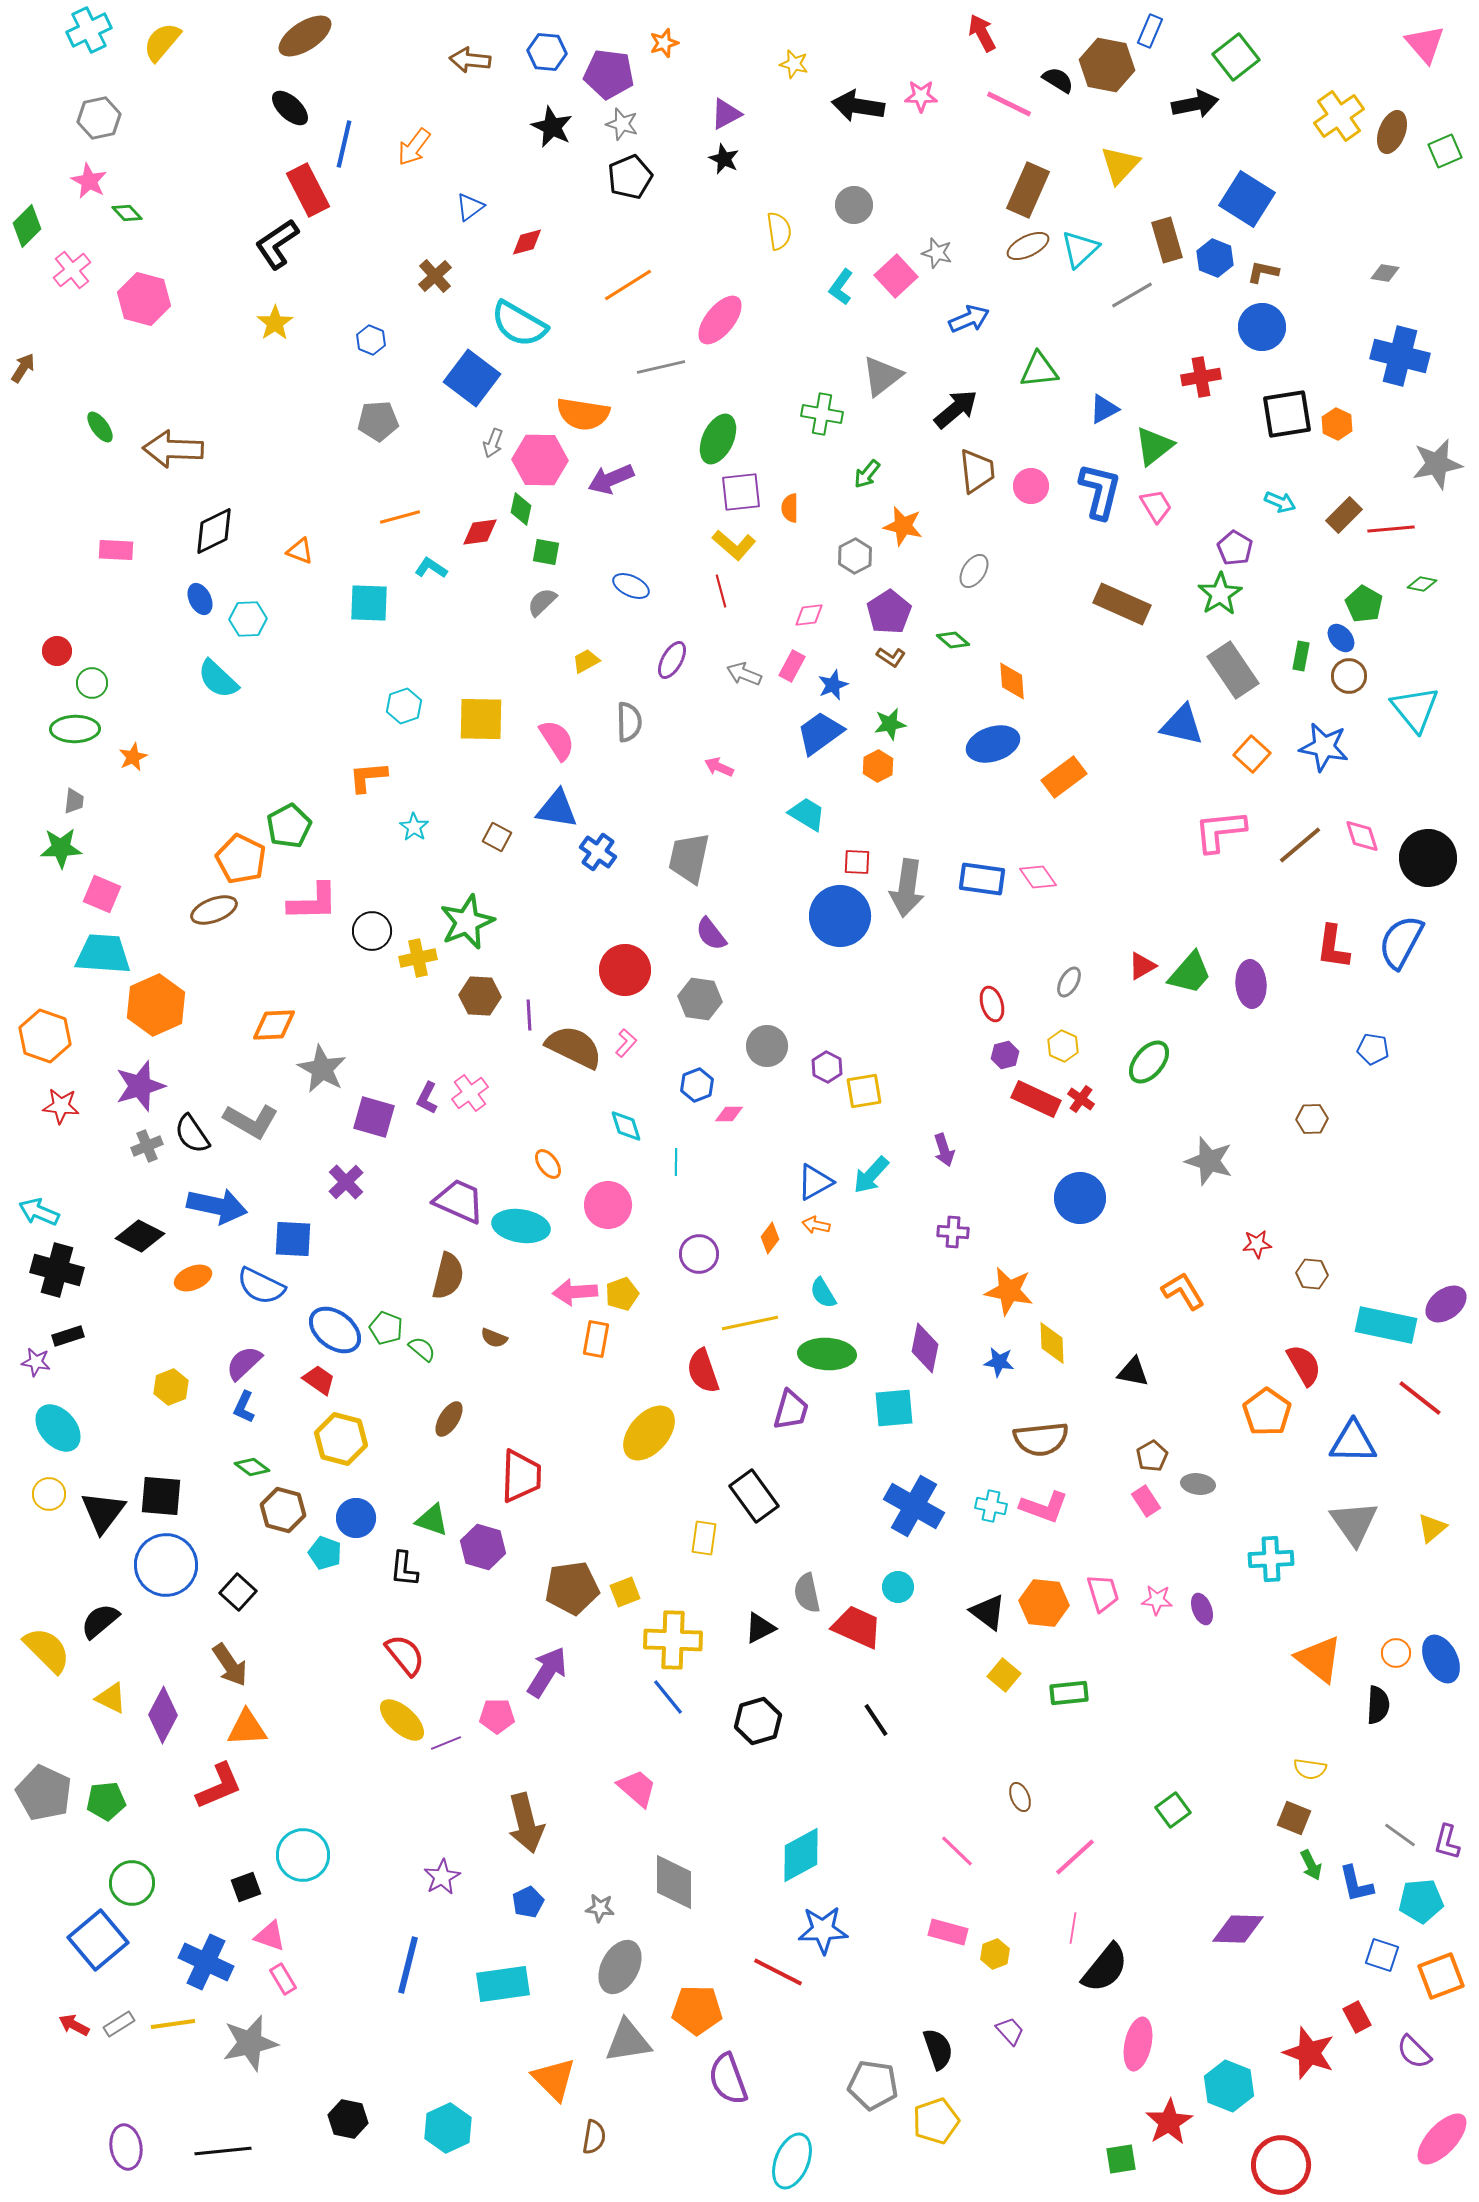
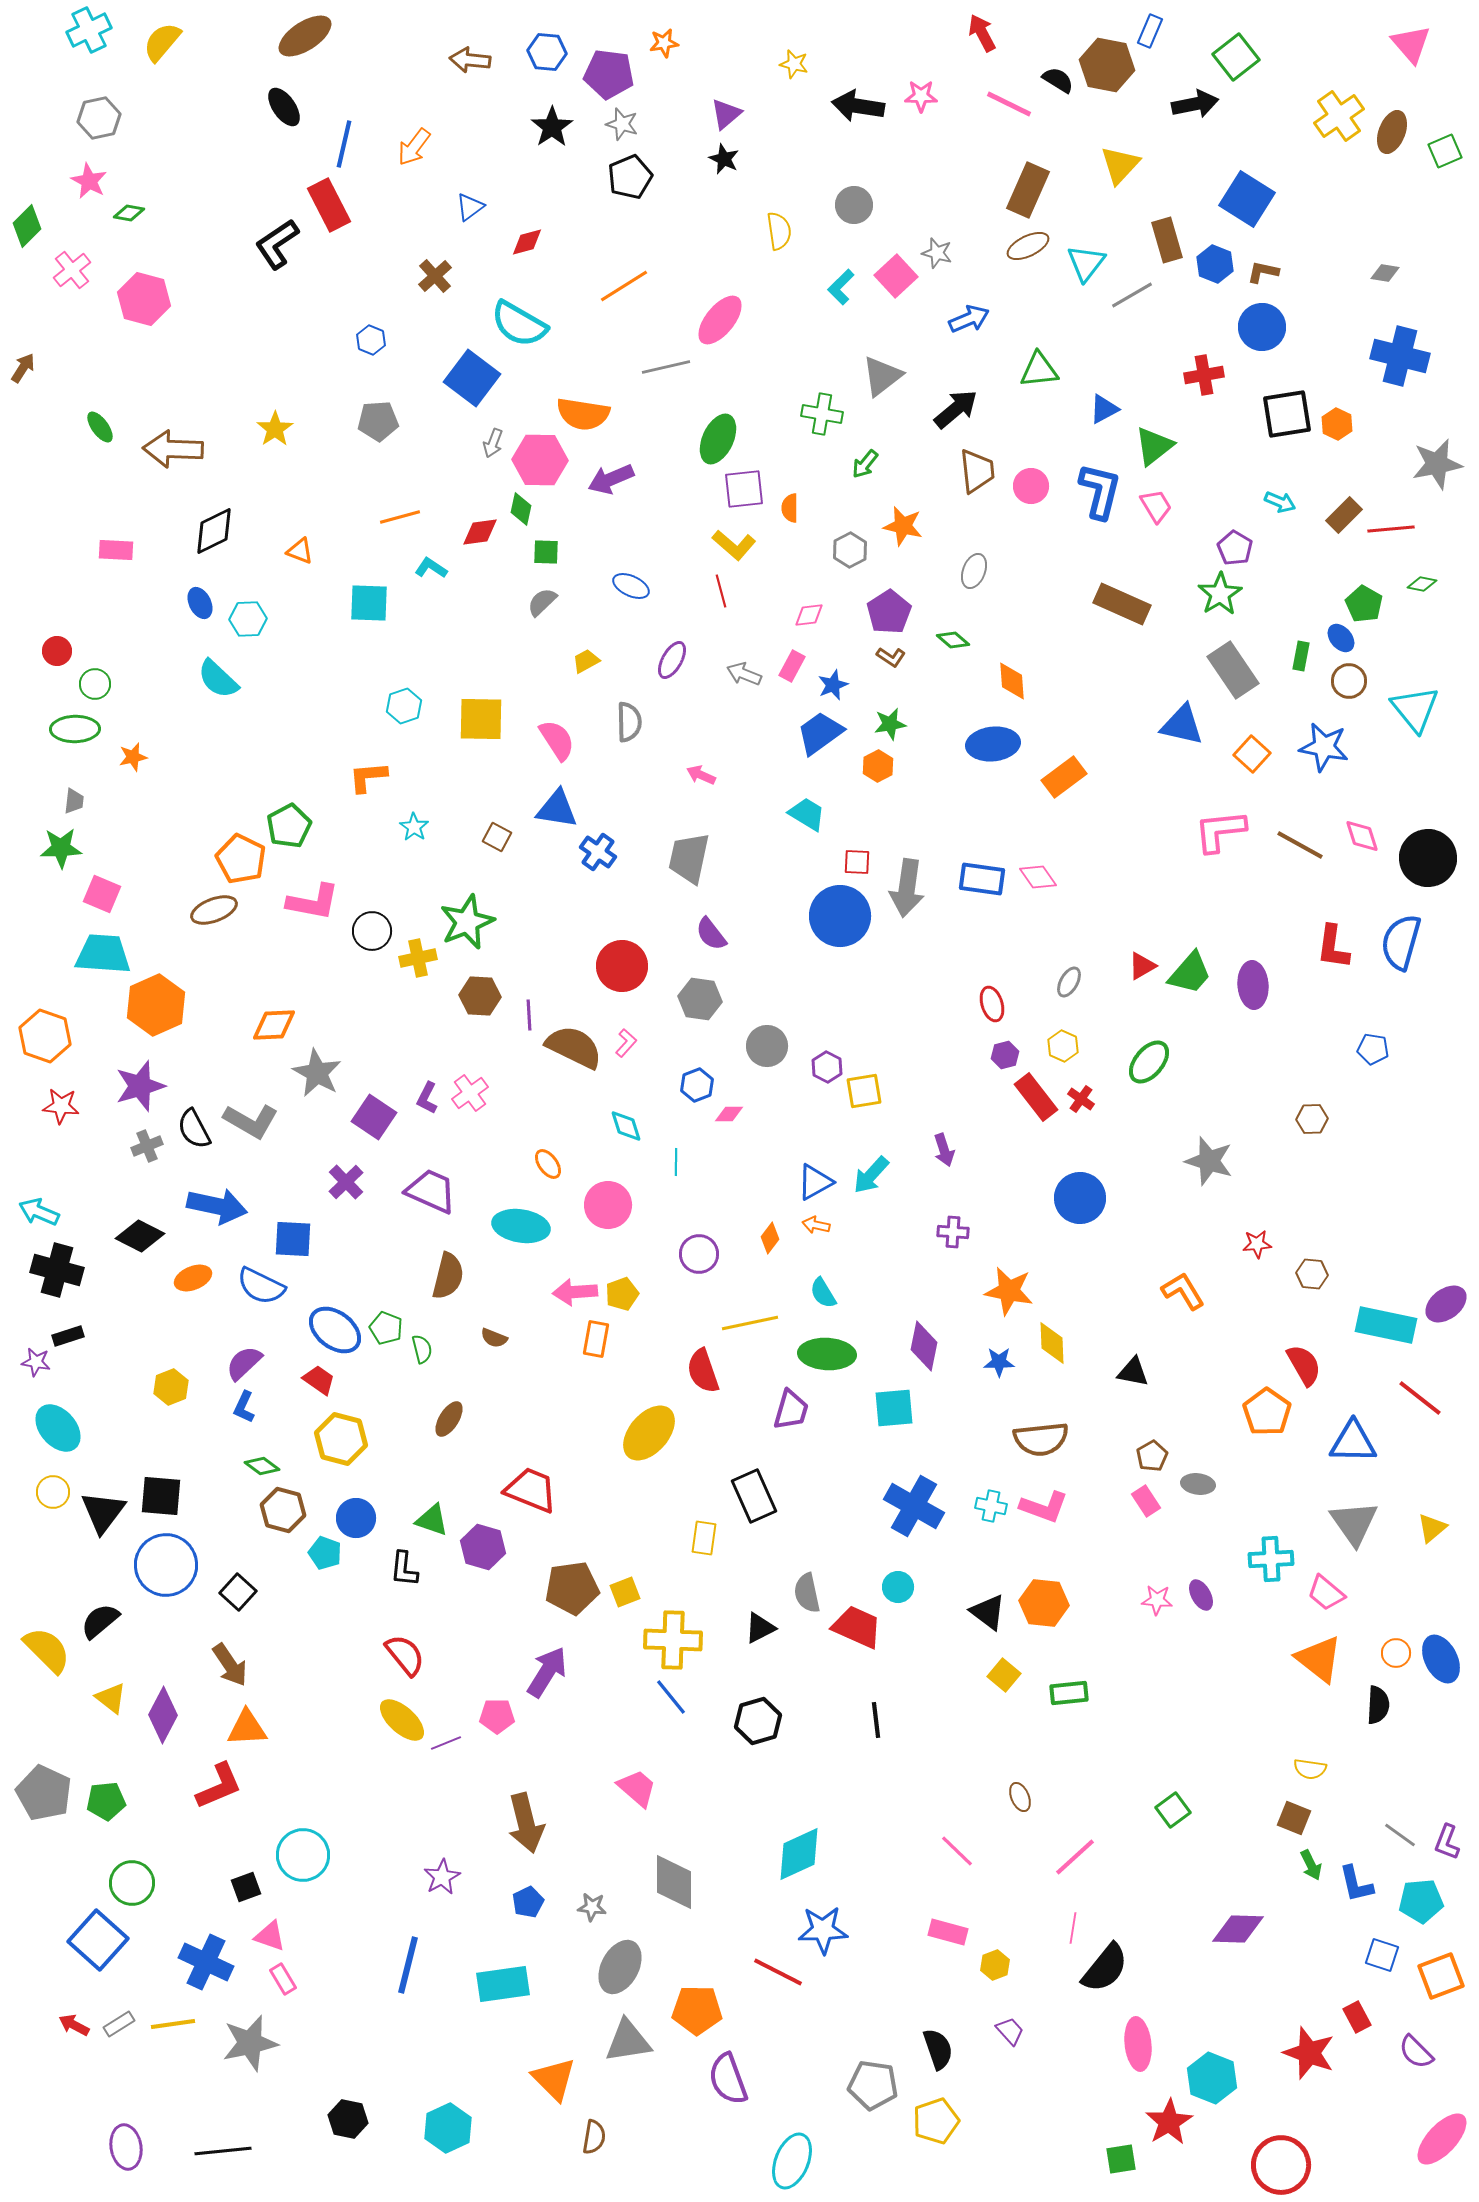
orange star at (664, 43): rotated 8 degrees clockwise
pink triangle at (1425, 44): moved 14 px left
black ellipse at (290, 108): moved 6 px left, 1 px up; rotated 12 degrees clockwise
purple triangle at (726, 114): rotated 12 degrees counterclockwise
black star at (552, 127): rotated 12 degrees clockwise
red rectangle at (308, 190): moved 21 px right, 15 px down
green diamond at (127, 213): moved 2 px right; rotated 36 degrees counterclockwise
cyan triangle at (1080, 249): moved 6 px right, 14 px down; rotated 9 degrees counterclockwise
blue hexagon at (1215, 258): moved 6 px down
orange line at (628, 285): moved 4 px left, 1 px down
cyan L-shape at (841, 287): rotated 9 degrees clockwise
yellow star at (275, 323): moved 106 px down
gray line at (661, 367): moved 5 px right
red cross at (1201, 377): moved 3 px right, 2 px up
green arrow at (867, 474): moved 2 px left, 10 px up
purple square at (741, 492): moved 3 px right, 3 px up
green square at (546, 552): rotated 8 degrees counterclockwise
gray hexagon at (855, 556): moved 5 px left, 6 px up
gray ellipse at (974, 571): rotated 12 degrees counterclockwise
blue ellipse at (200, 599): moved 4 px down
brown circle at (1349, 676): moved 5 px down
green circle at (92, 683): moved 3 px right, 1 px down
blue ellipse at (993, 744): rotated 12 degrees clockwise
orange star at (133, 757): rotated 12 degrees clockwise
pink arrow at (719, 767): moved 18 px left, 8 px down
brown line at (1300, 845): rotated 69 degrees clockwise
pink L-shape at (313, 902): rotated 12 degrees clockwise
blue semicircle at (1401, 942): rotated 12 degrees counterclockwise
red circle at (625, 970): moved 3 px left, 4 px up
purple ellipse at (1251, 984): moved 2 px right, 1 px down
gray star at (322, 1069): moved 5 px left, 4 px down
red rectangle at (1036, 1099): moved 2 px up; rotated 27 degrees clockwise
purple square at (374, 1117): rotated 18 degrees clockwise
black semicircle at (192, 1134): moved 2 px right, 5 px up; rotated 6 degrees clockwise
purple trapezoid at (459, 1201): moved 28 px left, 10 px up
purple diamond at (925, 1348): moved 1 px left, 2 px up
green semicircle at (422, 1349): rotated 36 degrees clockwise
blue star at (999, 1362): rotated 8 degrees counterclockwise
green diamond at (252, 1467): moved 10 px right, 1 px up
red trapezoid at (521, 1476): moved 10 px right, 14 px down; rotated 70 degrees counterclockwise
yellow circle at (49, 1494): moved 4 px right, 2 px up
black rectangle at (754, 1496): rotated 12 degrees clockwise
pink trapezoid at (1103, 1593): moved 223 px right; rotated 147 degrees clockwise
purple ellipse at (1202, 1609): moved 1 px left, 14 px up; rotated 8 degrees counterclockwise
blue line at (668, 1697): moved 3 px right
yellow triangle at (111, 1698): rotated 12 degrees clockwise
black line at (876, 1720): rotated 27 degrees clockwise
purple L-shape at (1447, 1842): rotated 6 degrees clockwise
cyan diamond at (801, 1855): moved 2 px left, 1 px up; rotated 4 degrees clockwise
gray star at (600, 1908): moved 8 px left, 1 px up
blue square at (98, 1940): rotated 8 degrees counterclockwise
yellow hexagon at (995, 1954): moved 11 px down
pink ellipse at (1138, 2044): rotated 18 degrees counterclockwise
purple semicircle at (1414, 2052): moved 2 px right
cyan hexagon at (1229, 2086): moved 17 px left, 8 px up
